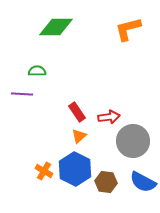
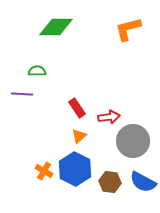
red rectangle: moved 4 px up
brown hexagon: moved 4 px right
